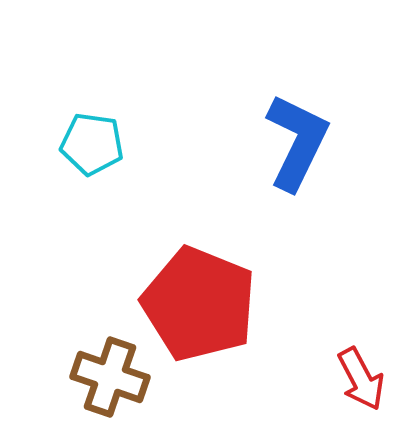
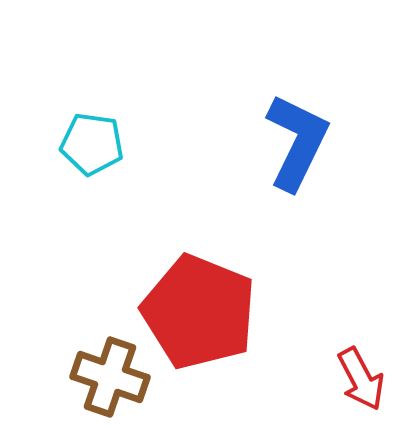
red pentagon: moved 8 px down
